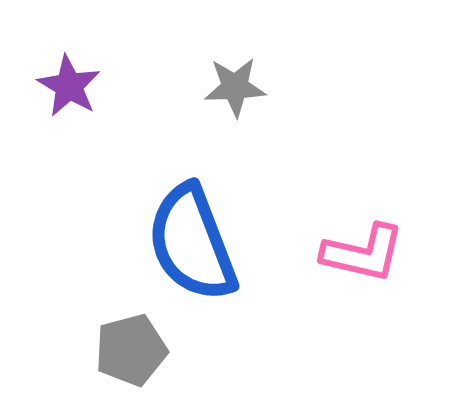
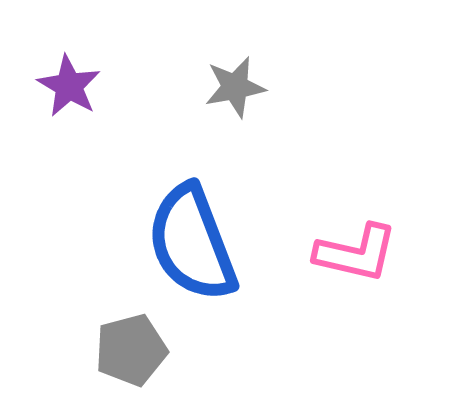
gray star: rotated 8 degrees counterclockwise
pink L-shape: moved 7 px left
